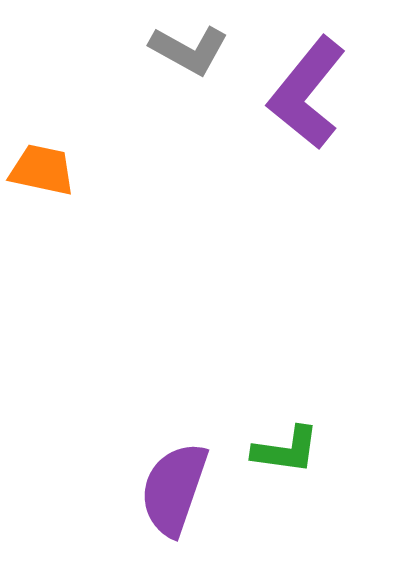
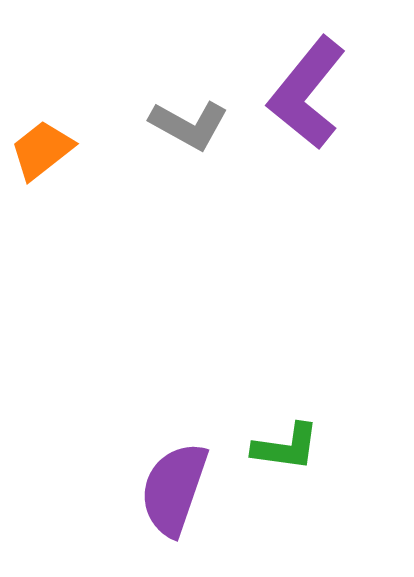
gray L-shape: moved 75 px down
orange trapezoid: moved 20 px up; rotated 50 degrees counterclockwise
green L-shape: moved 3 px up
